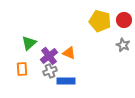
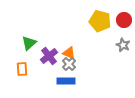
gray cross: moved 19 px right, 7 px up; rotated 24 degrees counterclockwise
